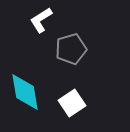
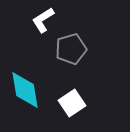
white L-shape: moved 2 px right
cyan diamond: moved 2 px up
